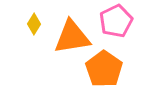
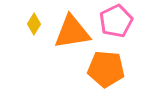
orange triangle: moved 5 px up
orange pentagon: moved 2 px right; rotated 30 degrees counterclockwise
